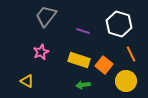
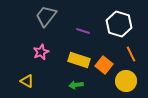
green arrow: moved 7 px left
